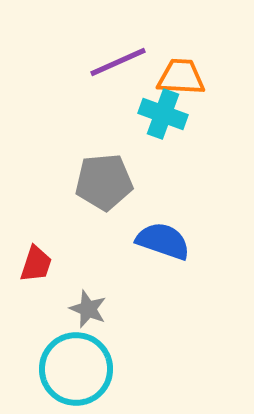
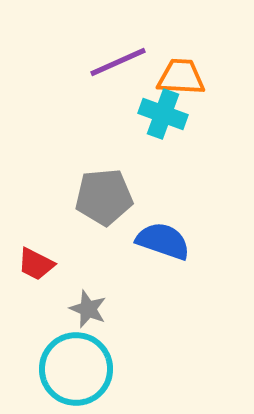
gray pentagon: moved 15 px down
red trapezoid: rotated 99 degrees clockwise
